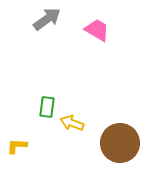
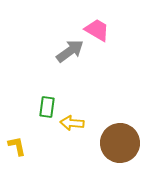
gray arrow: moved 23 px right, 32 px down
yellow arrow: rotated 15 degrees counterclockwise
yellow L-shape: rotated 75 degrees clockwise
